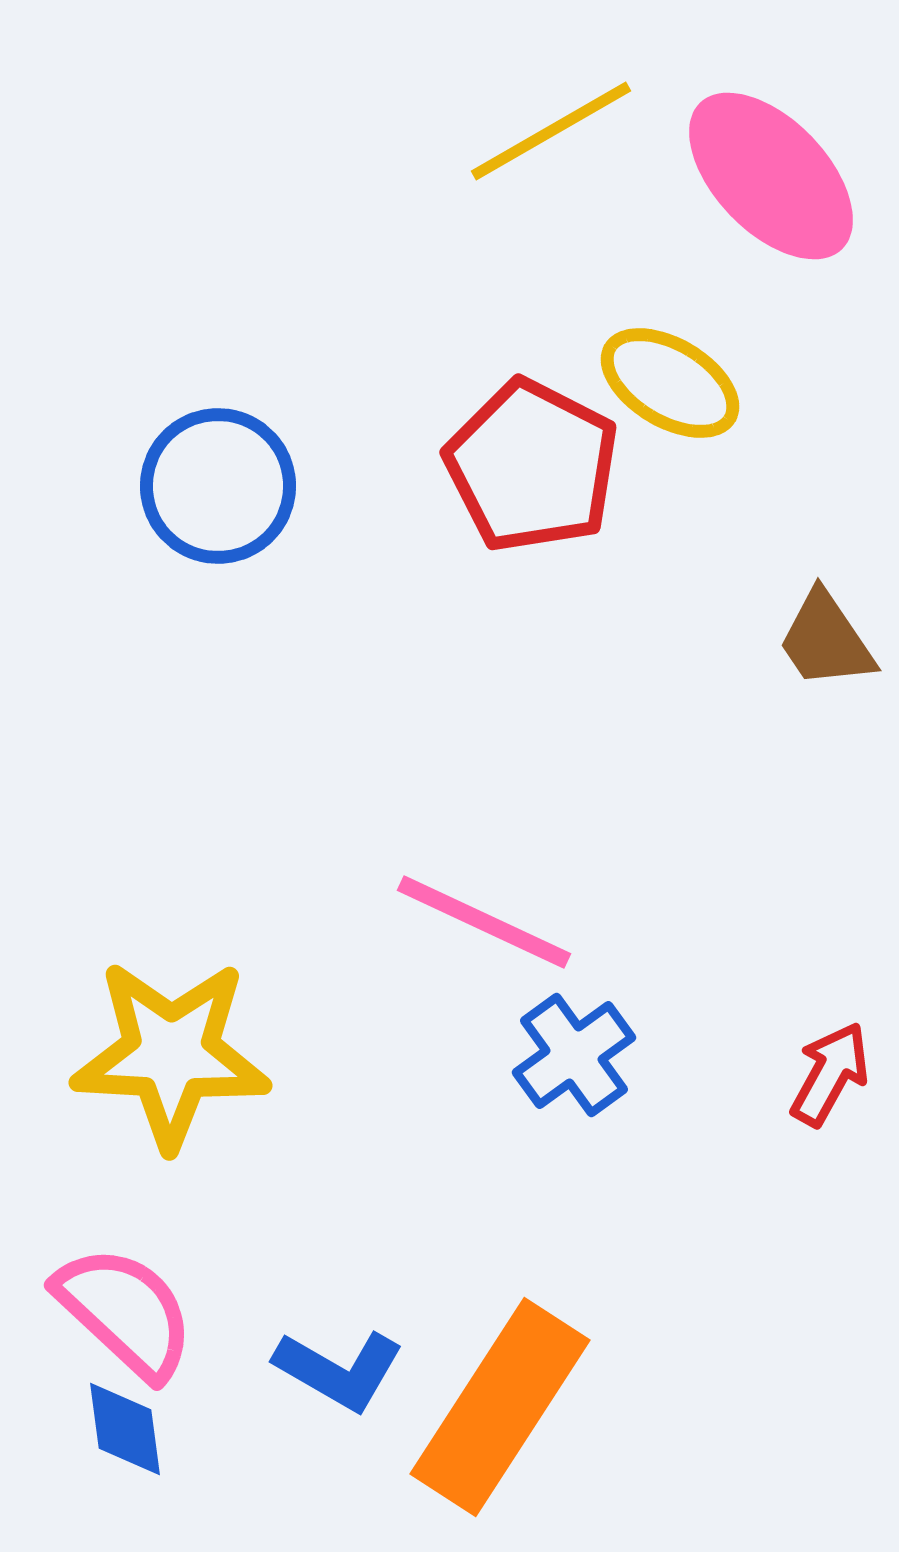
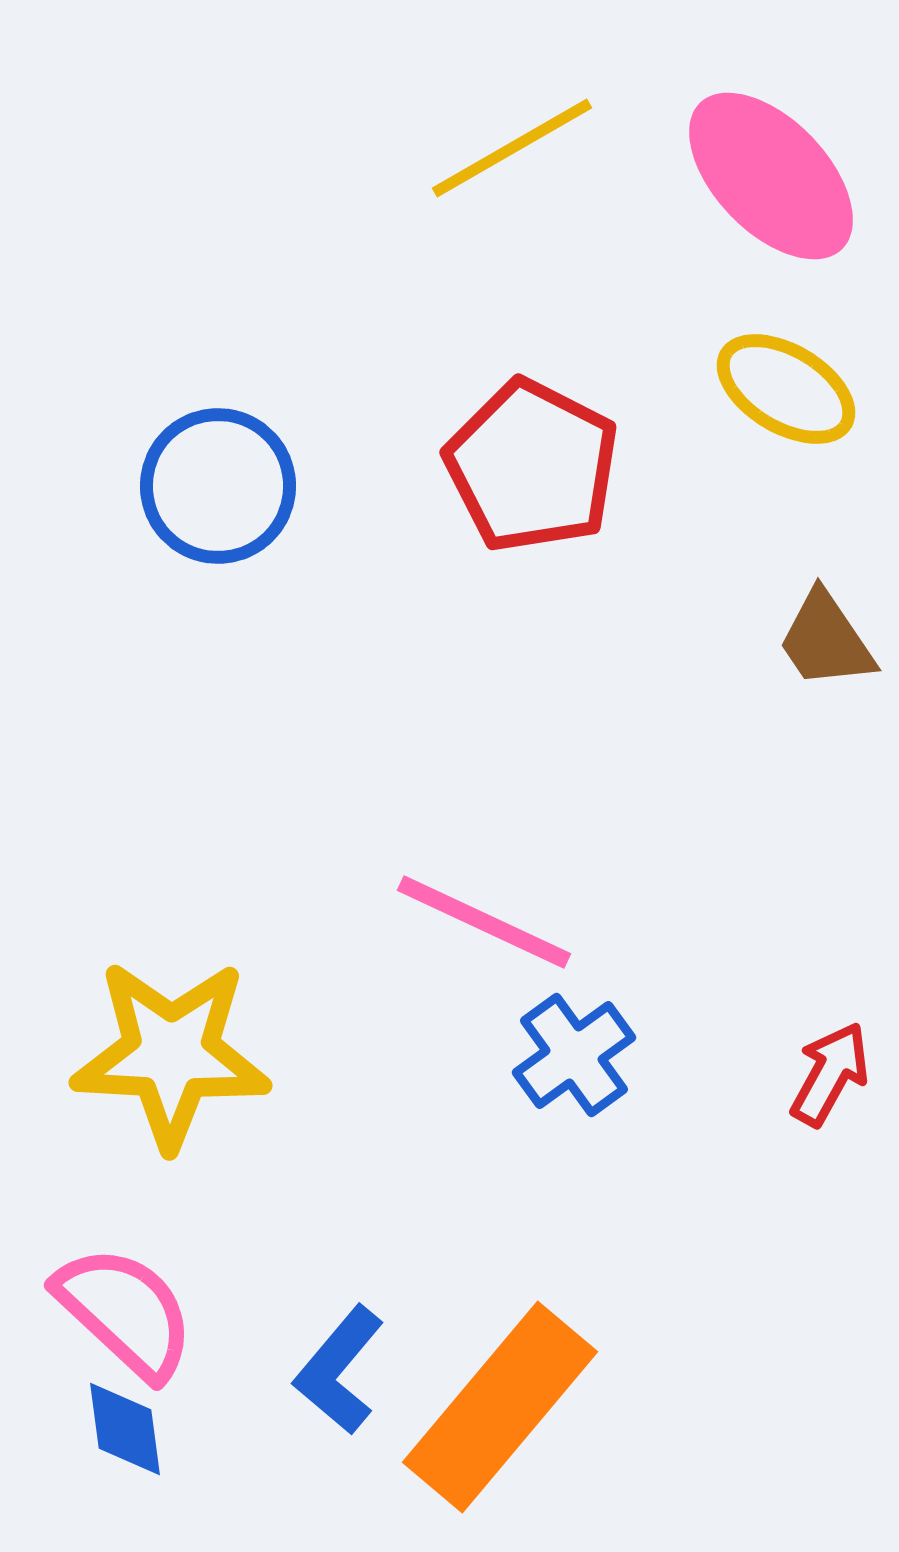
yellow line: moved 39 px left, 17 px down
yellow ellipse: moved 116 px right, 6 px down
blue L-shape: rotated 100 degrees clockwise
orange rectangle: rotated 7 degrees clockwise
